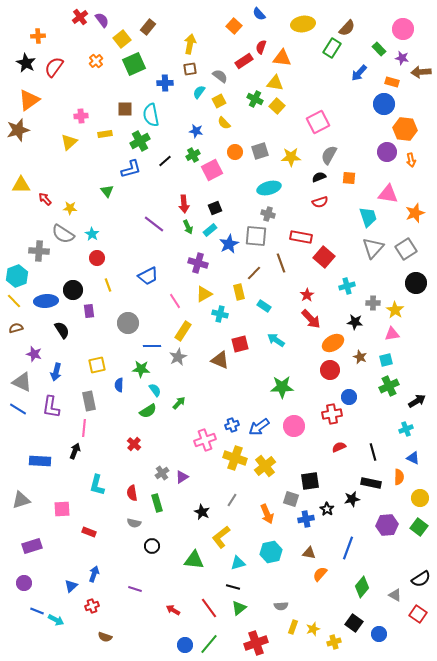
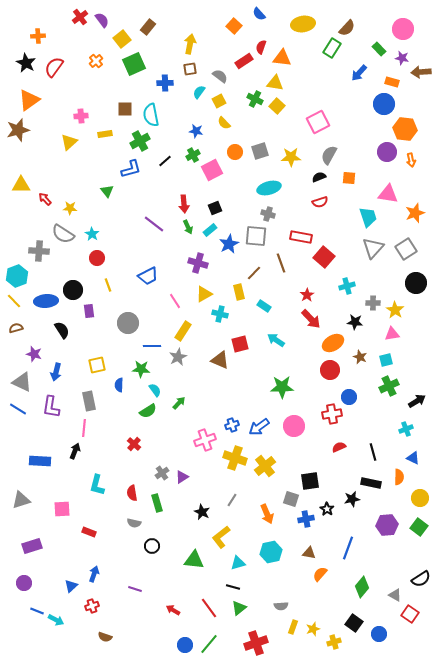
red square at (418, 614): moved 8 px left
